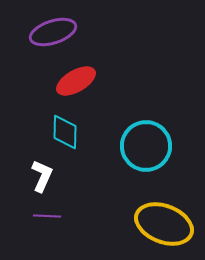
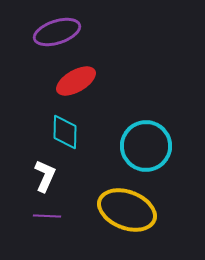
purple ellipse: moved 4 px right
white L-shape: moved 3 px right
yellow ellipse: moved 37 px left, 14 px up
